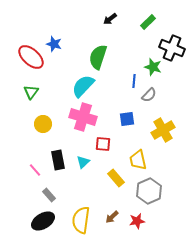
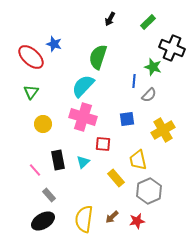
black arrow: rotated 24 degrees counterclockwise
yellow semicircle: moved 3 px right, 1 px up
